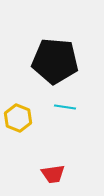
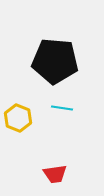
cyan line: moved 3 px left, 1 px down
red trapezoid: moved 2 px right
